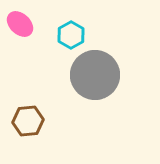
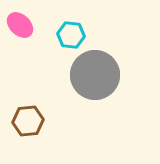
pink ellipse: moved 1 px down
cyan hexagon: rotated 24 degrees counterclockwise
